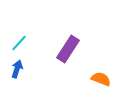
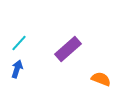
purple rectangle: rotated 16 degrees clockwise
